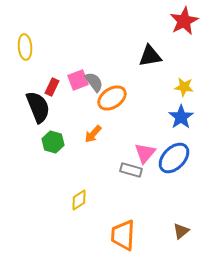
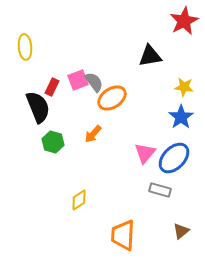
gray rectangle: moved 29 px right, 20 px down
